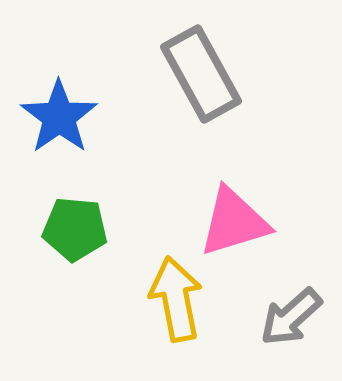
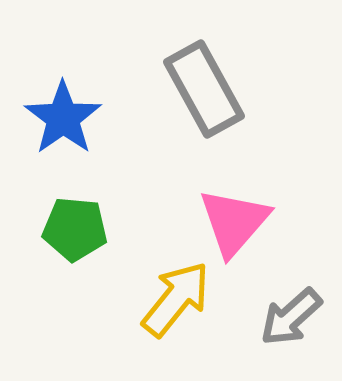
gray rectangle: moved 3 px right, 15 px down
blue star: moved 4 px right, 1 px down
pink triangle: rotated 32 degrees counterclockwise
yellow arrow: rotated 50 degrees clockwise
